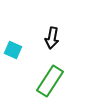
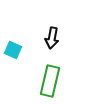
green rectangle: rotated 20 degrees counterclockwise
